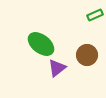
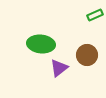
green ellipse: rotated 32 degrees counterclockwise
purple triangle: moved 2 px right
